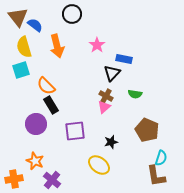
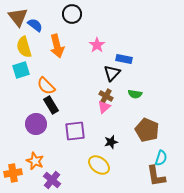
orange cross: moved 1 px left, 6 px up
